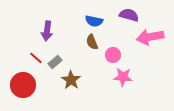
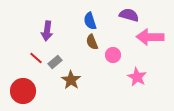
blue semicircle: moved 4 px left; rotated 60 degrees clockwise
pink arrow: rotated 12 degrees clockwise
pink star: moved 14 px right; rotated 24 degrees clockwise
red circle: moved 6 px down
